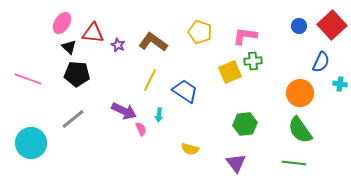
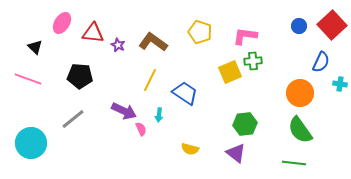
black triangle: moved 34 px left
black pentagon: moved 3 px right, 2 px down
blue trapezoid: moved 2 px down
purple triangle: moved 10 px up; rotated 15 degrees counterclockwise
